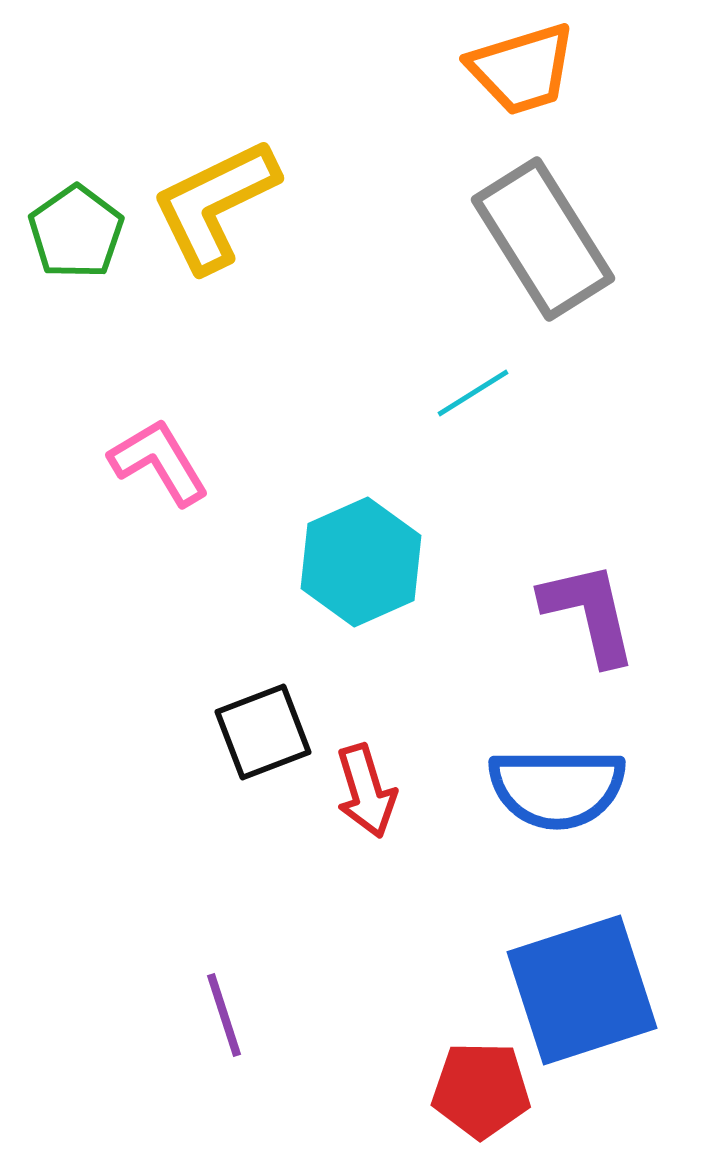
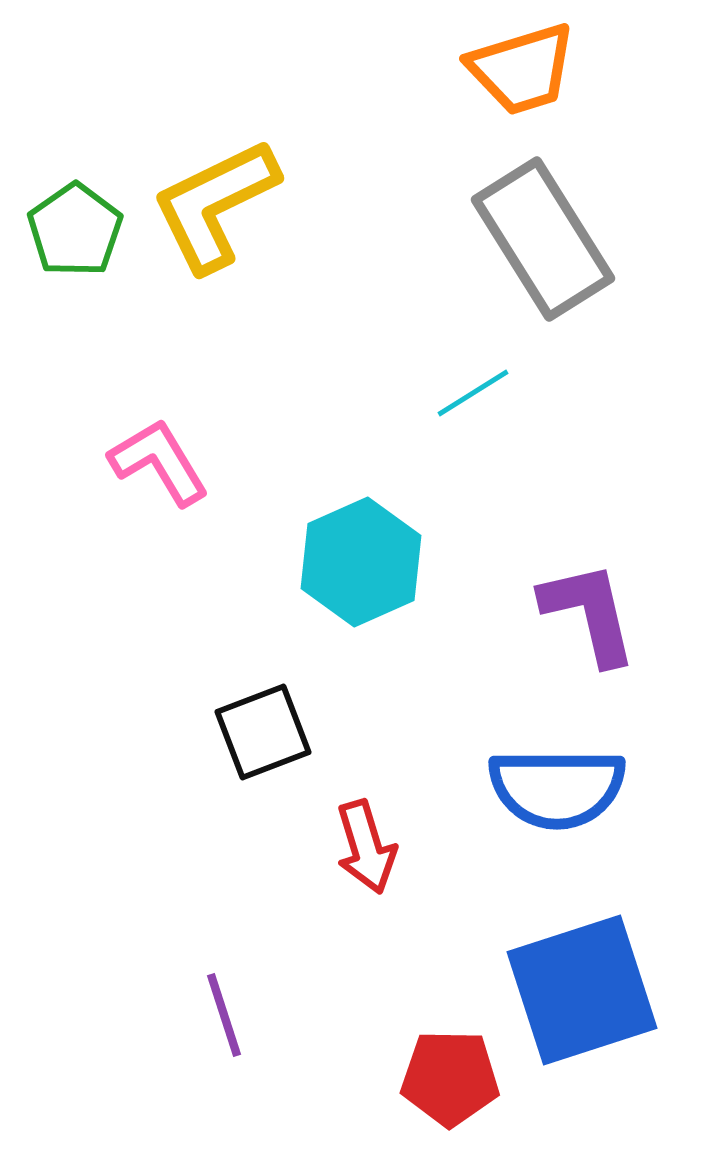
green pentagon: moved 1 px left, 2 px up
red arrow: moved 56 px down
red pentagon: moved 31 px left, 12 px up
